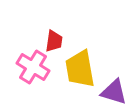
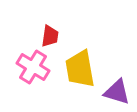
red trapezoid: moved 4 px left, 5 px up
purple triangle: moved 3 px right
